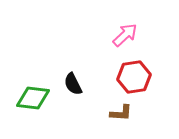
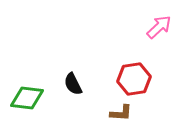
pink arrow: moved 34 px right, 8 px up
red hexagon: moved 2 px down
green diamond: moved 6 px left
